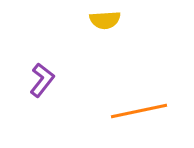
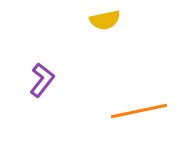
yellow semicircle: rotated 8 degrees counterclockwise
